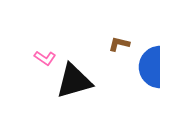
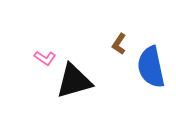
brown L-shape: rotated 70 degrees counterclockwise
blue semicircle: rotated 12 degrees counterclockwise
